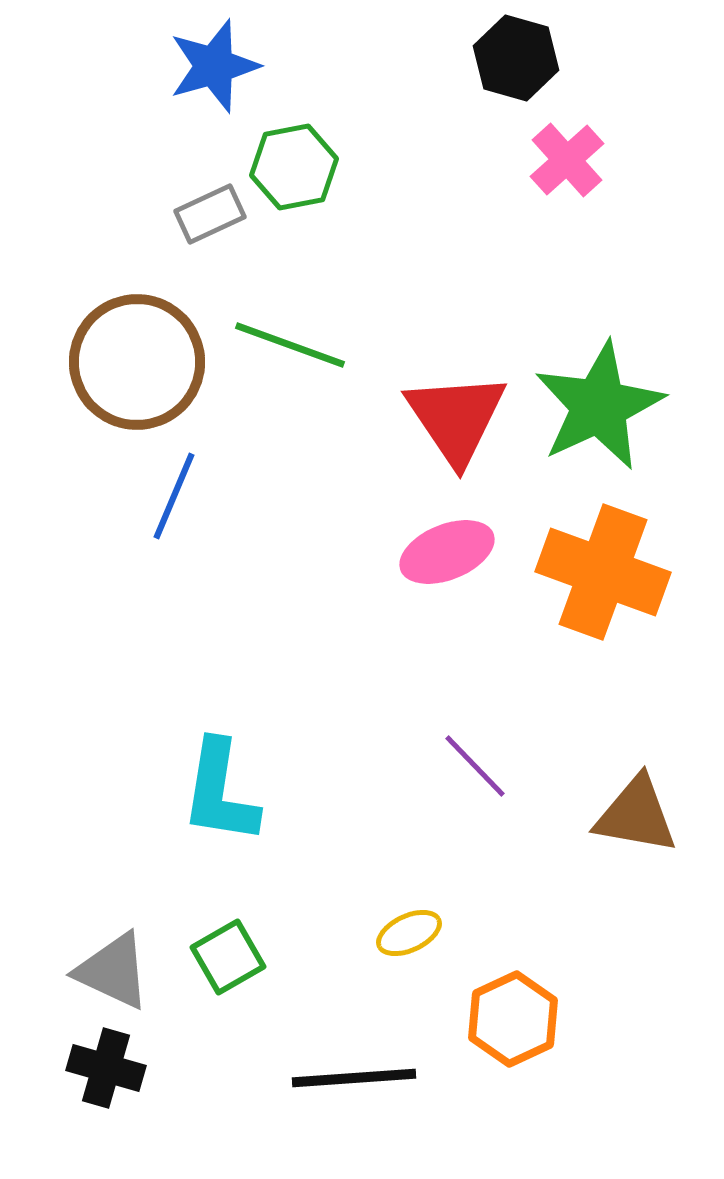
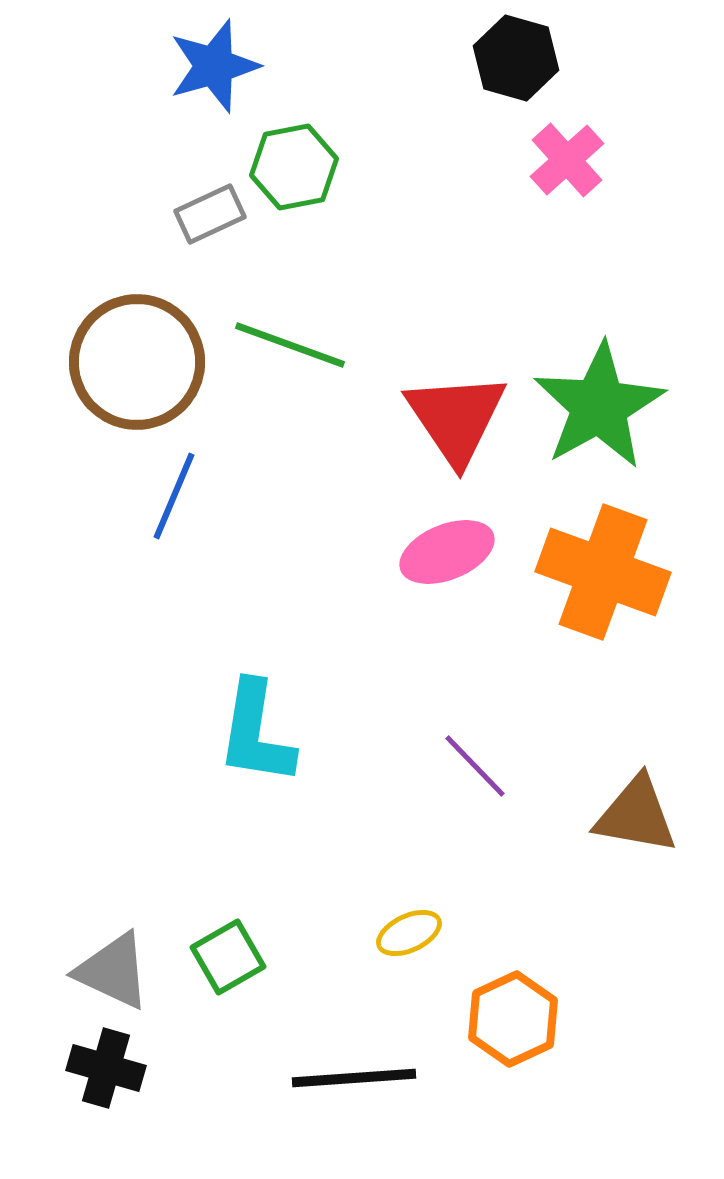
green star: rotated 4 degrees counterclockwise
cyan L-shape: moved 36 px right, 59 px up
